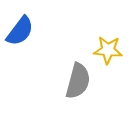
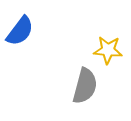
gray semicircle: moved 7 px right, 5 px down
